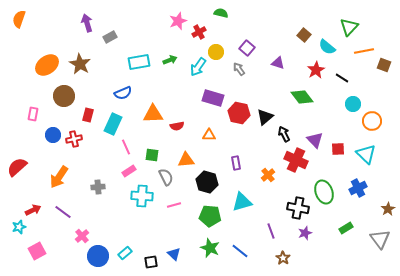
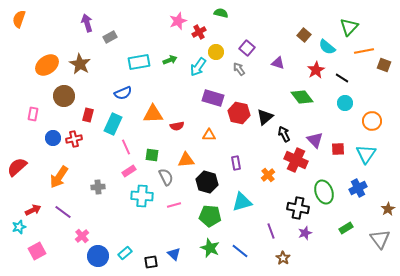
cyan circle at (353, 104): moved 8 px left, 1 px up
blue circle at (53, 135): moved 3 px down
cyan triangle at (366, 154): rotated 20 degrees clockwise
